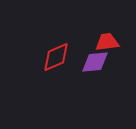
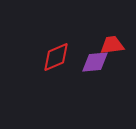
red trapezoid: moved 5 px right, 3 px down
